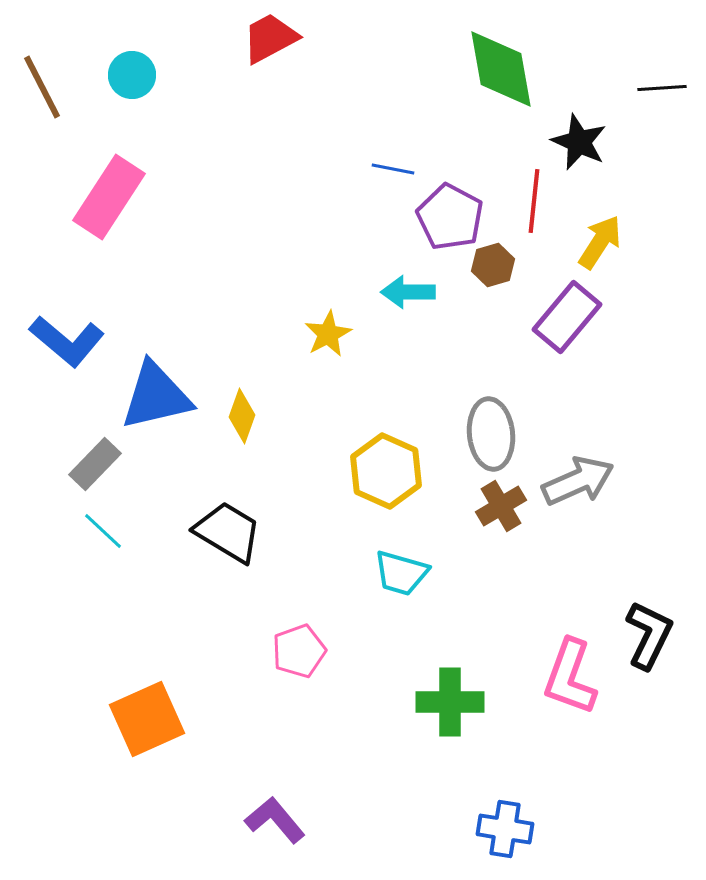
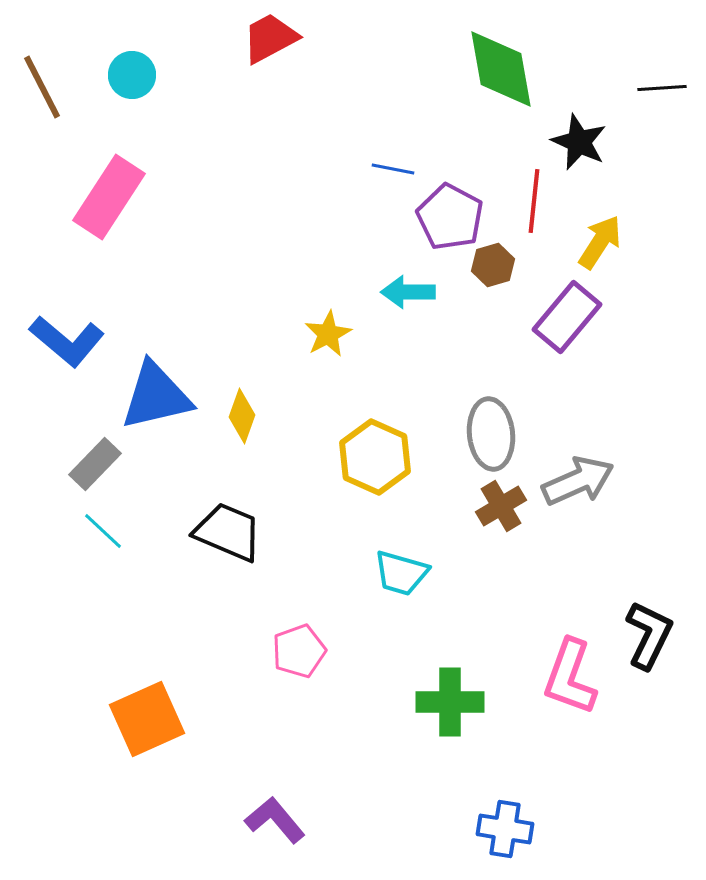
yellow hexagon: moved 11 px left, 14 px up
black trapezoid: rotated 8 degrees counterclockwise
